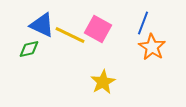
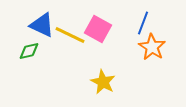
green diamond: moved 2 px down
yellow star: rotated 15 degrees counterclockwise
